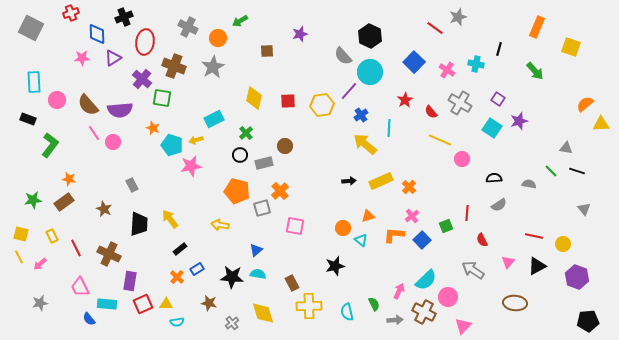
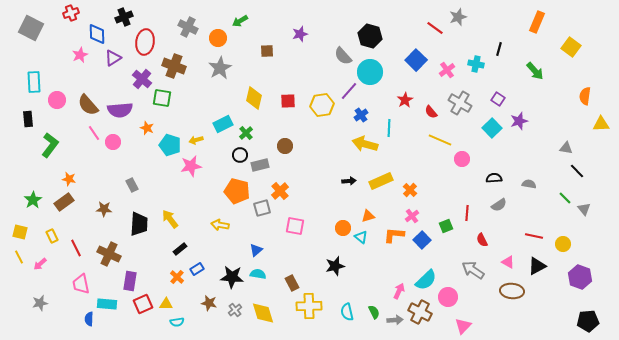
orange rectangle at (537, 27): moved 5 px up
black hexagon at (370, 36): rotated 10 degrees counterclockwise
yellow square at (571, 47): rotated 18 degrees clockwise
pink star at (82, 58): moved 2 px left, 3 px up; rotated 21 degrees counterclockwise
blue square at (414, 62): moved 2 px right, 2 px up
gray star at (213, 67): moved 7 px right, 1 px down
pink cross at (447, 70): rotated 21 degrees clockwise
orange semicircle at (585, 104): moved 8 px up; rotated 42 degrees counterclockwise
black rectangle at (28, 119): rotated 63 degrees clockwise
cyan rectangle at (214, 119): moved 9 px right, 5 px down
orange star at (153, 128): moved 6 px left
cyan square at (492, 128): rotated 12 degrees clockwise
yellow arrow at (365, 144): rotated 25 degrees counterclockwise
cyan pentagon at (172, 145): moved 2 px left
gray rectangle at (264, 163): moved 4 px left, 2 px down
green line at (551, 171): moved 14 px right, 27 px down
black line at (577, 171): rotated 28 degrees clockwise
orange cross at (409, 187): moved 1 px right, 3 px down
green star at (33, 200): rotated 24 degrees counterclockwise
brown star at (104, 209): rotated 21 degrees counterclockwise
yellow square at (21, 234): moved 1 px left, 2 px up
cyan triangle at (361, 240): moved 3 px up
pink triangle at (508, 262): rotated 40 degrees counterclockwise
purple hexagon at (577, 277): moved 3 px right
pink trapezoid at (80, 287): moved 1 px right, 3 px up; rotated 15 degrees clockwise
brown ellipse at (515, 303): moved 3 px left, 12 px up
green semicircle at (374, 304): moved 8 px down
brown cross at (424, 312): moved 4 px left
blue semicircle at (89, 319): rotated 40 degrees clockwise
gray cross at (232, 323): moved 3 px right, 13 px up
